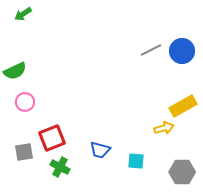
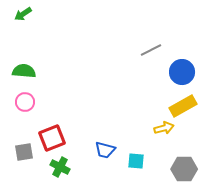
blue circle: moved 21 px down
green semicircle: moved 9 px right; rotated 150 degrees counterclockwise
blue trapezoid: moved 5 px right
gray hexagon: moved 2 px right, 3 px up
